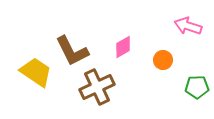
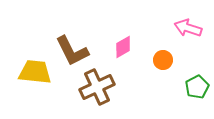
pink arrow: moved 2 px down
yellow trapezoid: moved 1 px left; rotated 28 degrees counterclockwise
green pentagon: rotated 25 degrees counterclockwise
